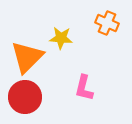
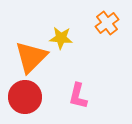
orange cross: rotated 30 degrees clockwise
orange triangle: moved 4 px right
pink L-shape: moved 6 px left, 8 px down
